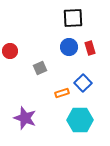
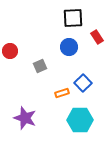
red rectangle: moved 7 px right, 11 px up; rotated 16 degrees counterclockwise
gray square: moved 2 px up
